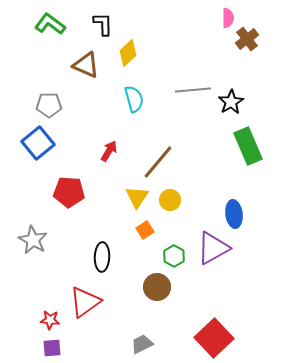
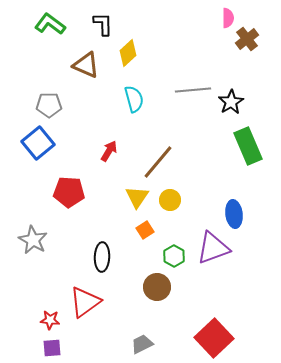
purple triangle: rotated 9 degrees clockwise
